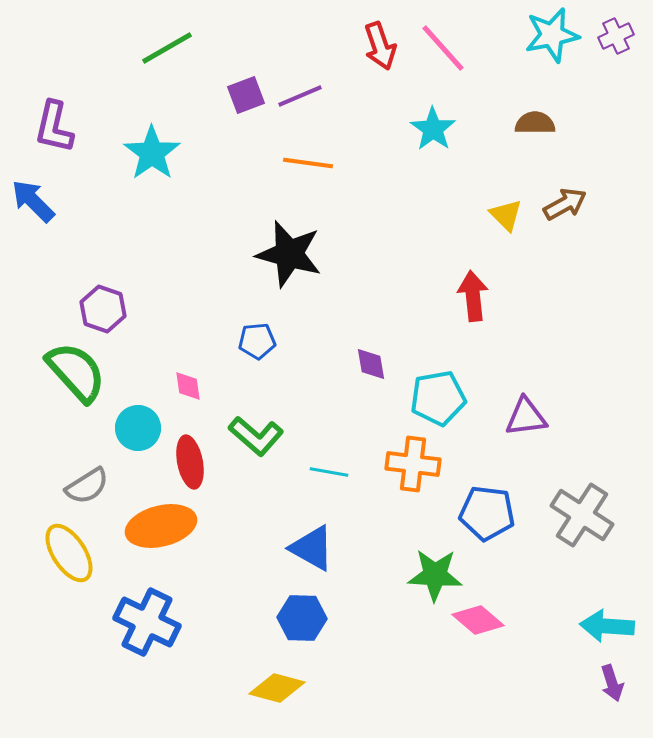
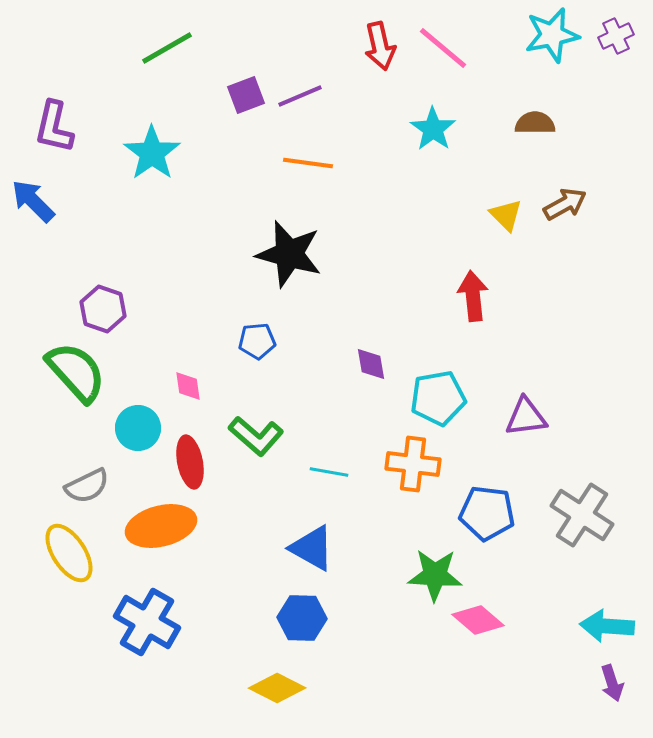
red arrow at (380, 46): rotated 6 degrees clockwise
pink line at (443, 48): rotated 8 degrees counterclockwise
gray semicircle at (87, 486): rotated 6 degrees clockwise
blue cross at (147, 622): rotated 4 degrees clockwise
yellow diamond at (277, 688): rotated 12 degrees clockwise
